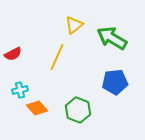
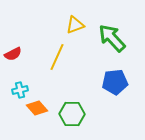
yellow triangle: moved 1 px right; rotated 18 degrees clockwise
green arrow: rotated 16 degrees clockwise
green hexagon: moved 6 px left, 4 px down; rotated 20 degrees counterclockwise
